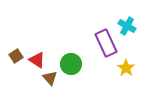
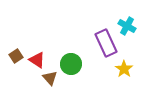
yellow star: moved 2 px left, 1 px down
